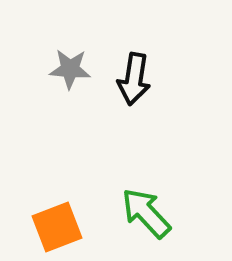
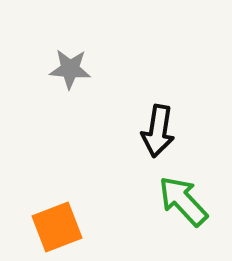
black arrow: moved 24 px right, 52 px down
green arrow: moved 37 px right, 12 px up
